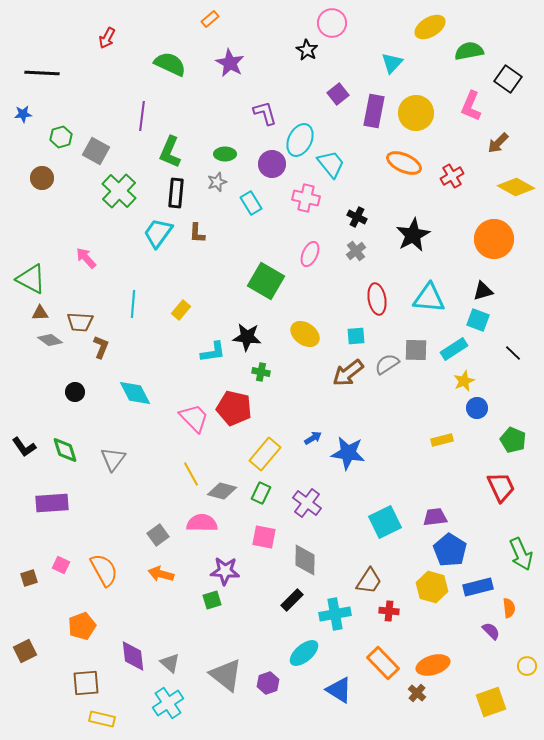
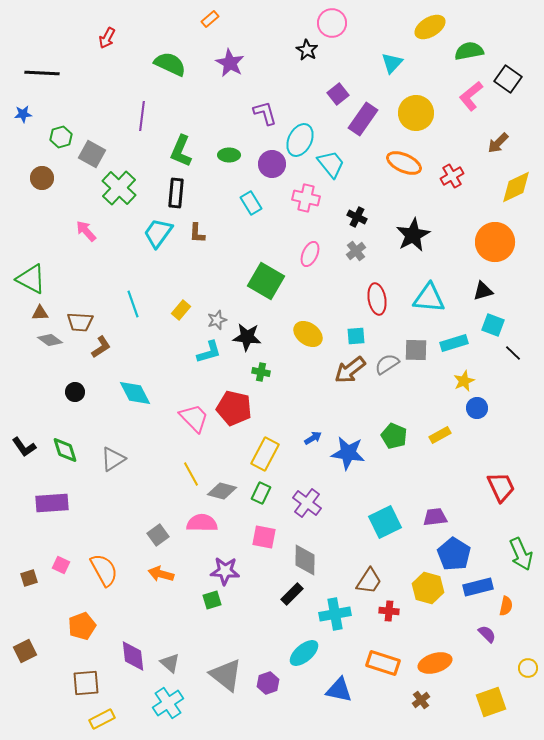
pink L-shape at (471, 106): moved 10 px up; rotated 28 degrees clockwise
purple rectangle at (374, 111): moved 11 px left, 8 px down; rotated 24 degrees clockwise
gray square at (96, 151): moved 4 px left, 3 px down
green L-shape at (170, 152): moved 11 px right, 1 px up
green ellipse at (225, 154): moved 4 px right, 1 px down
gray star at (217, 182): moved 138 px down
yellow diamond at (516, 187): rotated 54 degrees counterclockwise
green cross at (119, 191): moved 3 px up
orange circle at (494, 239): moved 1 px right, 3 px down
pink arrow at (86, 258): moved 27 px up
cyan line at (133, 304): rotated 24 degrees counterclockwise
cyan square at (478, 320): moved 15 px right, 5 px down
yellow ellipse at (305, 334): moved 3 px right
brown L-shape at (101, 347): rotated 35 degrees clockwise
cyan rectangle at (454, 349): moved 6 px up; rotated 16 degrees clockwise
cyan L-shape at (213, 352): moved 4 px left; rotated 8 degrees counterclockwise
brown arrow at (348, 373): moved 2 px right, 3 px up
yellow rectangle at (442, 440): moved 2 px left, 5 px up; rotated 15 degrees counterclockwise
green pentagon at (513, 440): moved 119 px left, 4 px up
yellow rectangle at (265, 454): rotated 12 degrees counterclockwise
gray triangle at (113, 459): rotated 20 degrees clockwise
blue pentagon at (450, 550): moved 4 px right, 4 px down
yellow hexagon at (432, 587): moved 4 px left, 1 px down
black rectangle at (292, 600): moved 6 px up
orange semicircle at (509, 608): moved 3 px left, 2 px up; rotated 18 degrees clockwise
purple semicircle at (491, 631): moved 4 px left, 3 px down
orange rectangle at (383, 663): rotated 28 degrees counterclockwise
orange ellipse at (433, 665): moved 2 px right, 2 px up
yellow circle at (527, 666): moved 1 px right, 2 px down
blue triangle at (339, 690): rotated 20 degrees counterclockwise
brown cross at (417, 693): moved 4 px right, 7 px down; rotated 12 degrees clockwise
yellow rectangle at (102, 719): rotated 40 degrees counterclockwise
